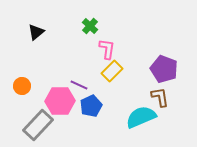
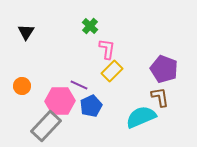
black triangle: moved 10 px left; rotated 18 degrees counterclockwise
gray rectangle: moved 8 px right, 1 px down
